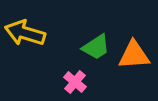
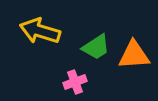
yellow arrow: moved 15 px right, 2 px up
pink cross: rotated 30 degrees clockwise
